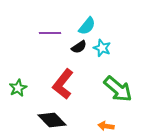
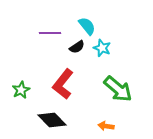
cyan semicircle: rotated 78 degrees counterclockwise
black semicircle: moved 2 px left
green star: moved 3 px right, 2 px down
